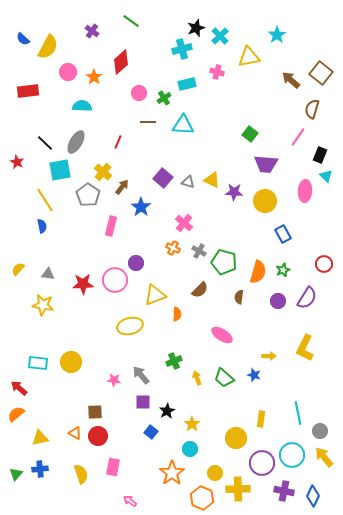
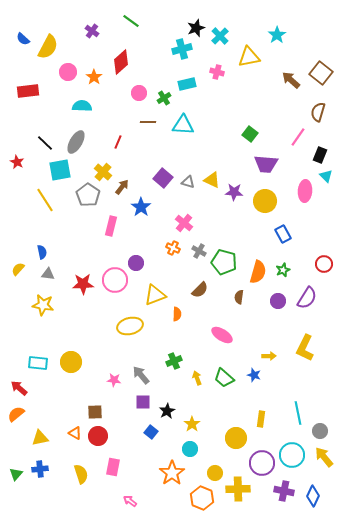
brown semicircle at (312, 109): moved 6 px right, 3 px down
blue semicircle at (42, 226): moved 26 px down
